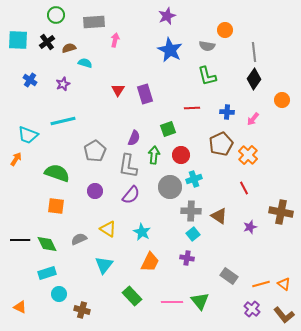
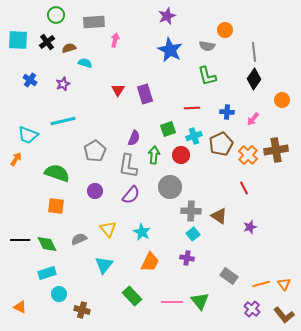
cyan cross at (194, 179): moved 43 px up
brown cross at (281, 212): moved 5 px left, 62 px up; rotated 20 degrees counterclockwise
yellow triangle at (108, 229): rotated 18 degrees clockwise
orange triangle at (284, 284): rotated 16 degrees clockwise
